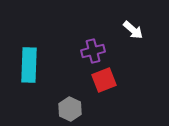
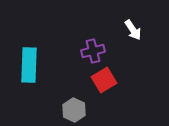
white arrow: rotated 15 degrees clockwise
red square: rotated 10 degrees counterclockwise
gray hexagon: moved 4 px right, 1 px down
